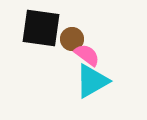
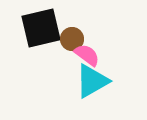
black square: rotated 21 degrees counterclockwise
